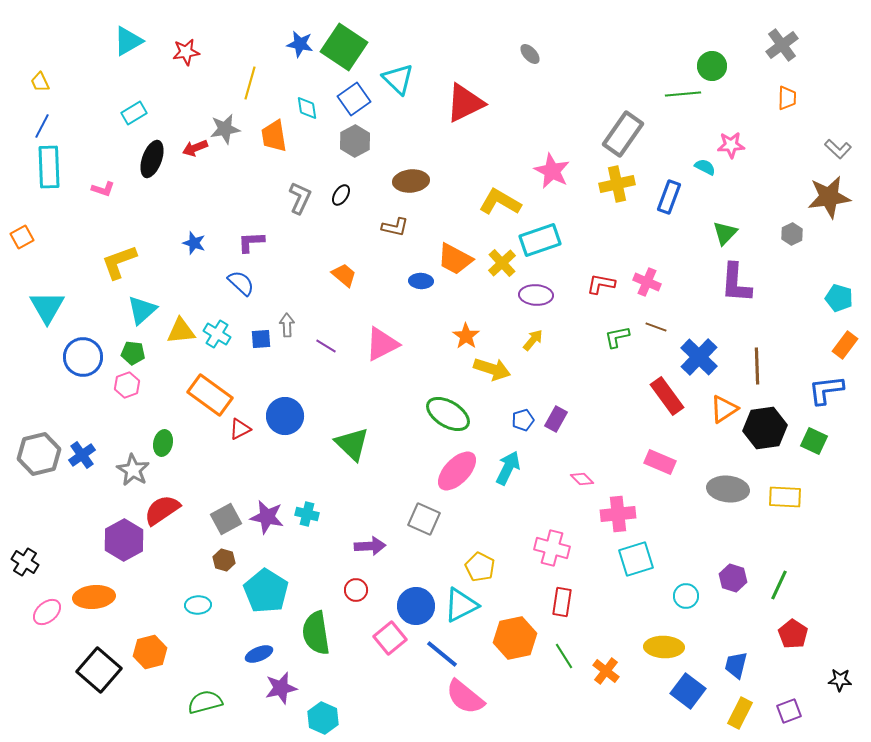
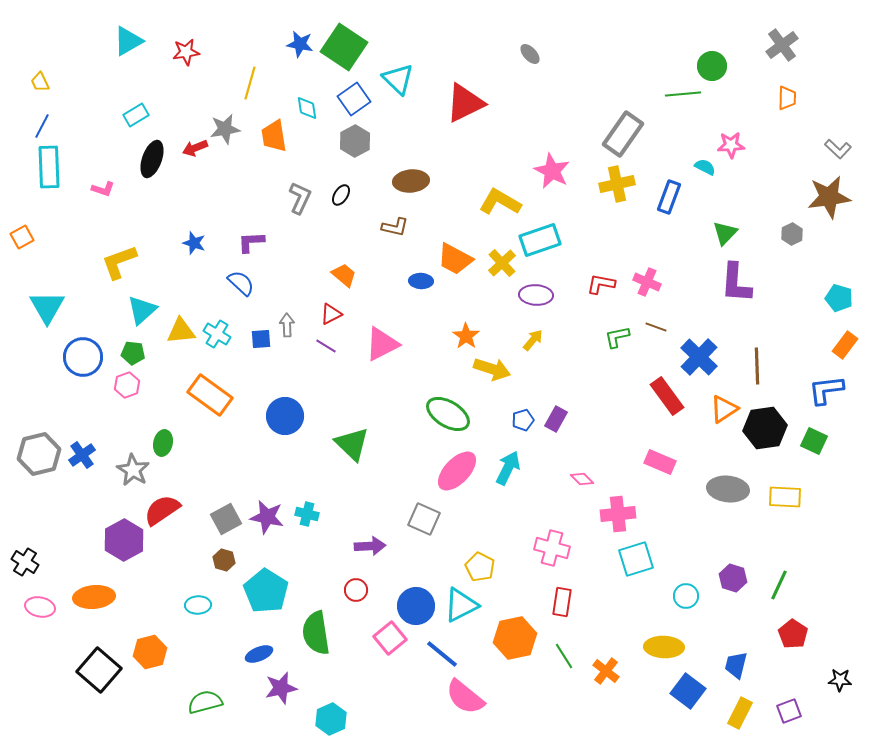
cyan rectangle at (134, 113): moved 2 px right, 2 px down
red triangle at (240, 429): moved 91 px right, 115 px up
pink ellipse at (47, 612): moved 7 px left, 5 px up; rotated 52 degrees clockwise
cyan hexagon at (323, 718): moved 8 px right, 1 px down; rotated 12 degrees clockwise
